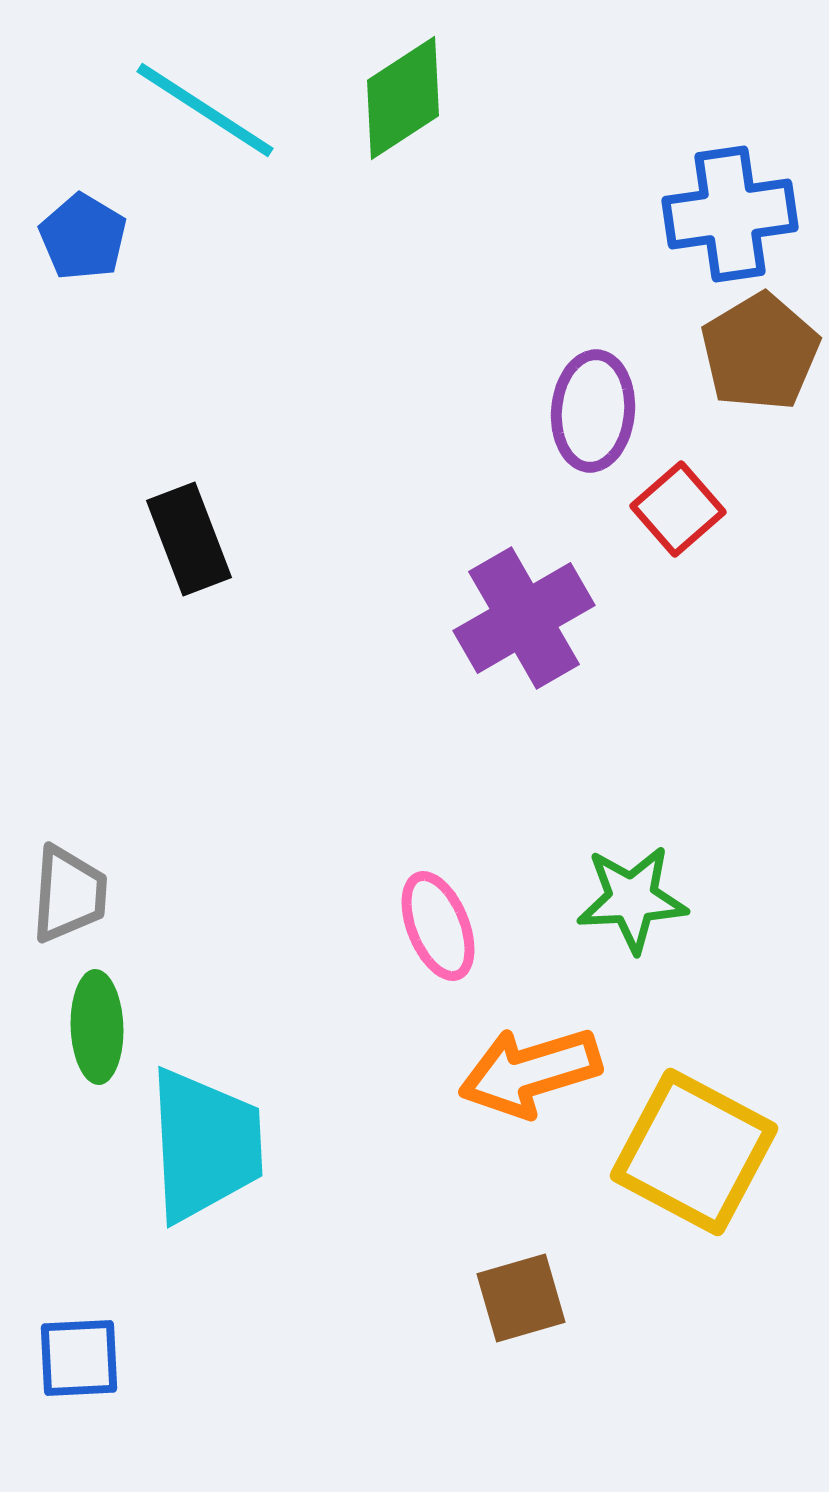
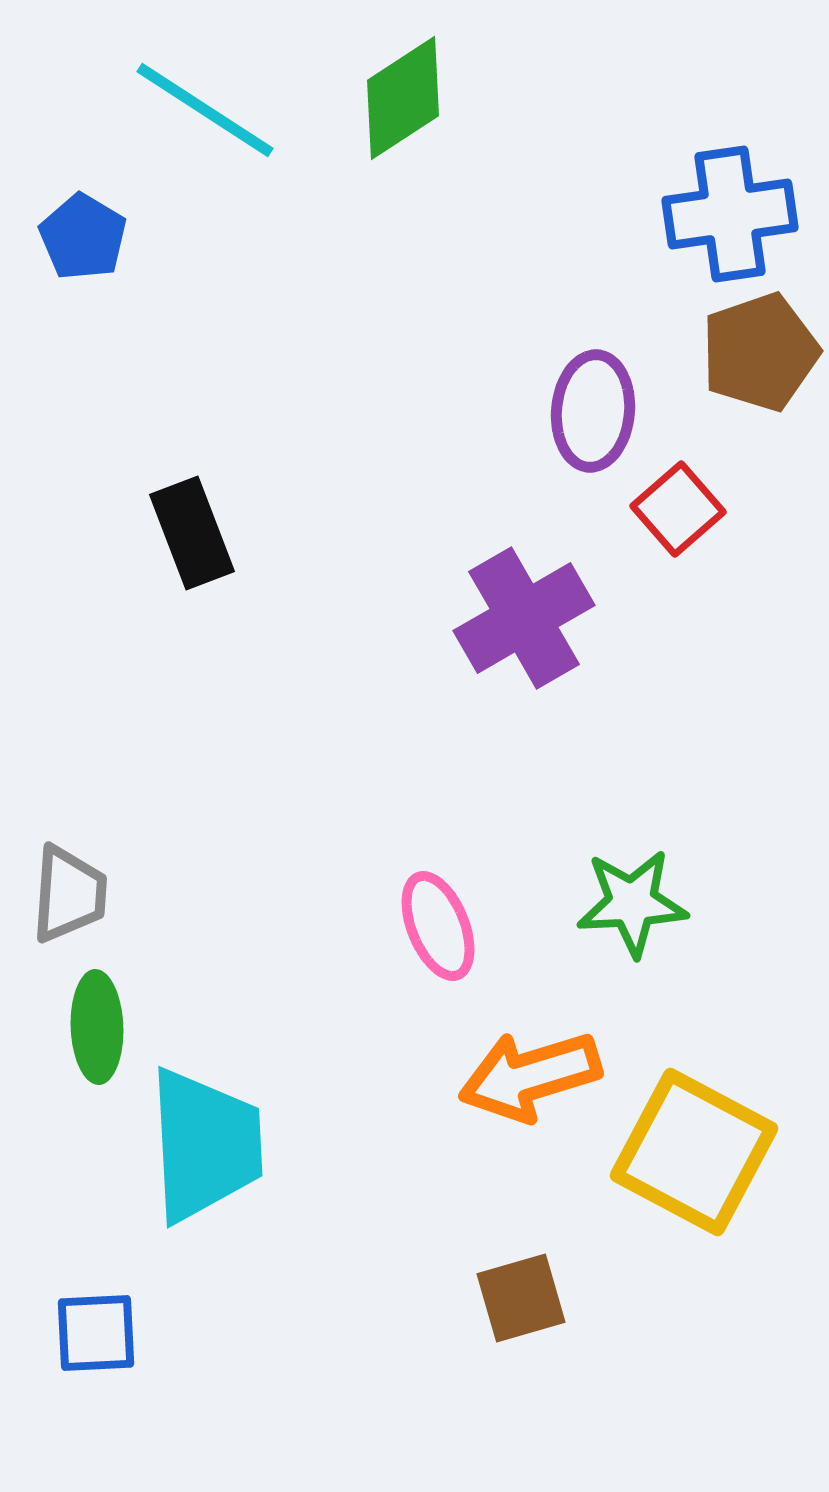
brown pentagon: rotated 12 degrees clockwise
black rectangle: moved 3 px right, 6 px up
green star: moved 4 px down
orange arrow: moved 4 px down
blue square: moved 17 px right, 25 px up
